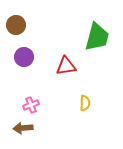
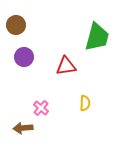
pink cross: moved 10 px right, 3 px down; rotated 28 degrees counterclockwise
